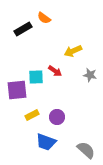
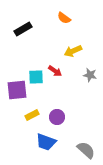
orange semicircle: moved 20 px right
